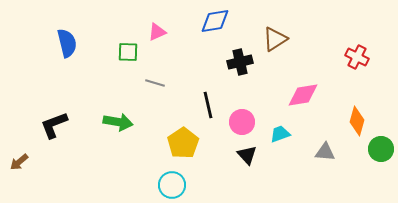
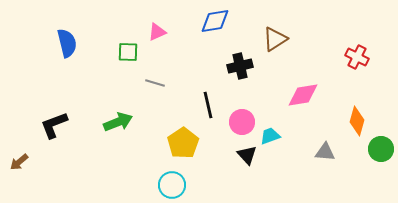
black cross: moved 4 px down
green arrow: rotated 32 degrees counterclockwise
cyan trapezoid: moved 10 px left, 2 px down
